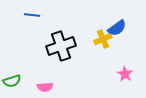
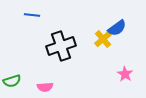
yellow cross: rotated 18 degrees counterclockwise
